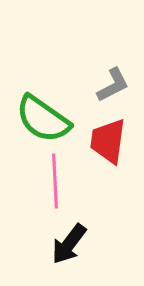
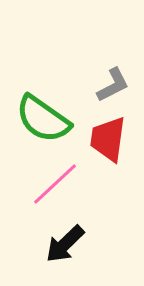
red trapezoid: moved 2 px up
pink line: moved 3 px down; rotated 50 degrees clockwise
black arrow: moved 4 px left; rotated 9 degrees clockwise
